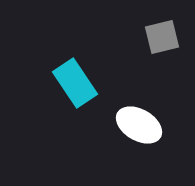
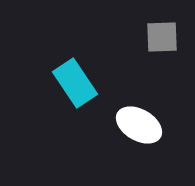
gray square: rotated 12 degrees clockwise
